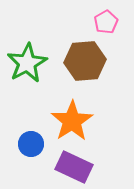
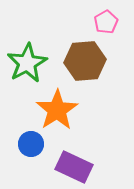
orange star: moved 15 px left, 11 px up
